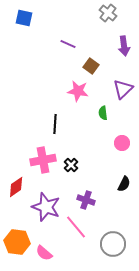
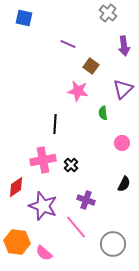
purple star: moved 3 px left, 1 px up
